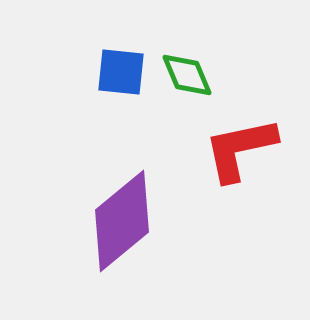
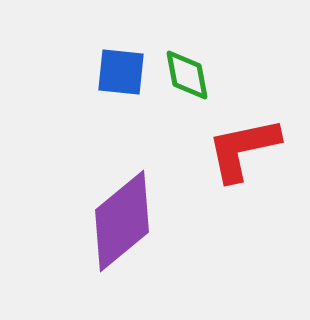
green diamond: rotated 12 degrees clockwise
red L-shape: moved 3 px right
